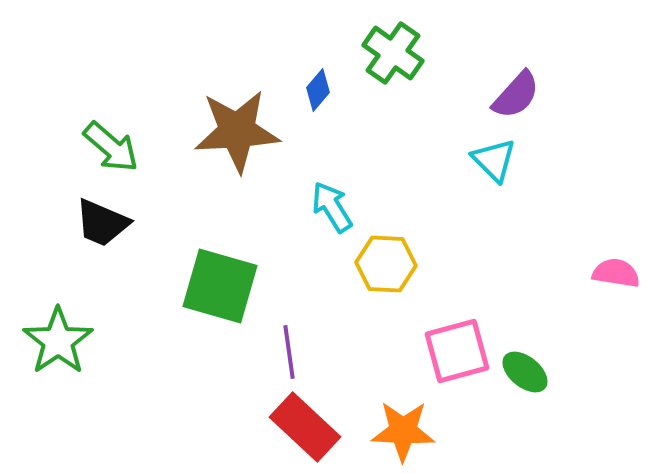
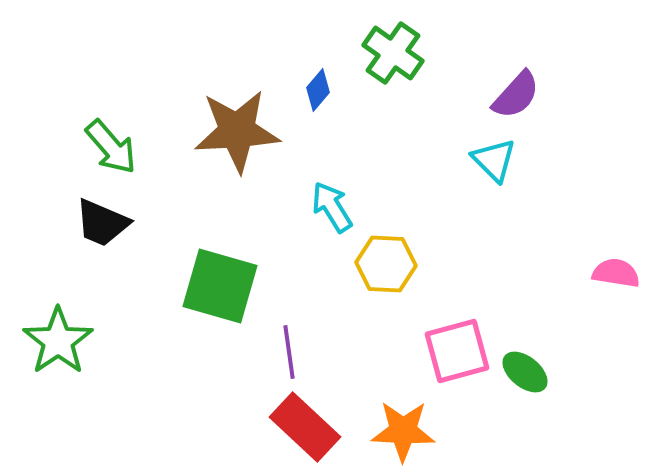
green arrow: rotated 8 degrees clockwise
